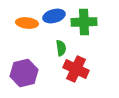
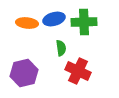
blue ellipse: moved 3 px down
red cross: moved 2 px right, 2 px down
